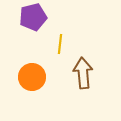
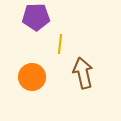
purple pentagon: moved 3 px right; rotated 12 degrees clockwise
brown arrow: rotated 8 degrees counterclockwise
